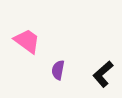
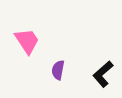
pink trapezoid: rotated 20 degrees clockwise
